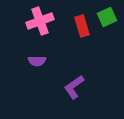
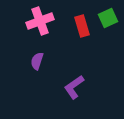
green square: moved 1 px right, 1 px down
purple semicircle: rotated 108 degrees clockwise
